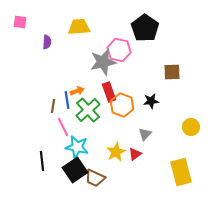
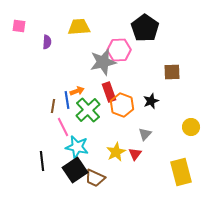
pink square: moved 1 px left, 4 px down
pink hexagon: rotated 15 degrees counterclockwise
black star: rotated 14 degrees counterclockwise
red triangle: rotated 16 degrees counterclockwise
